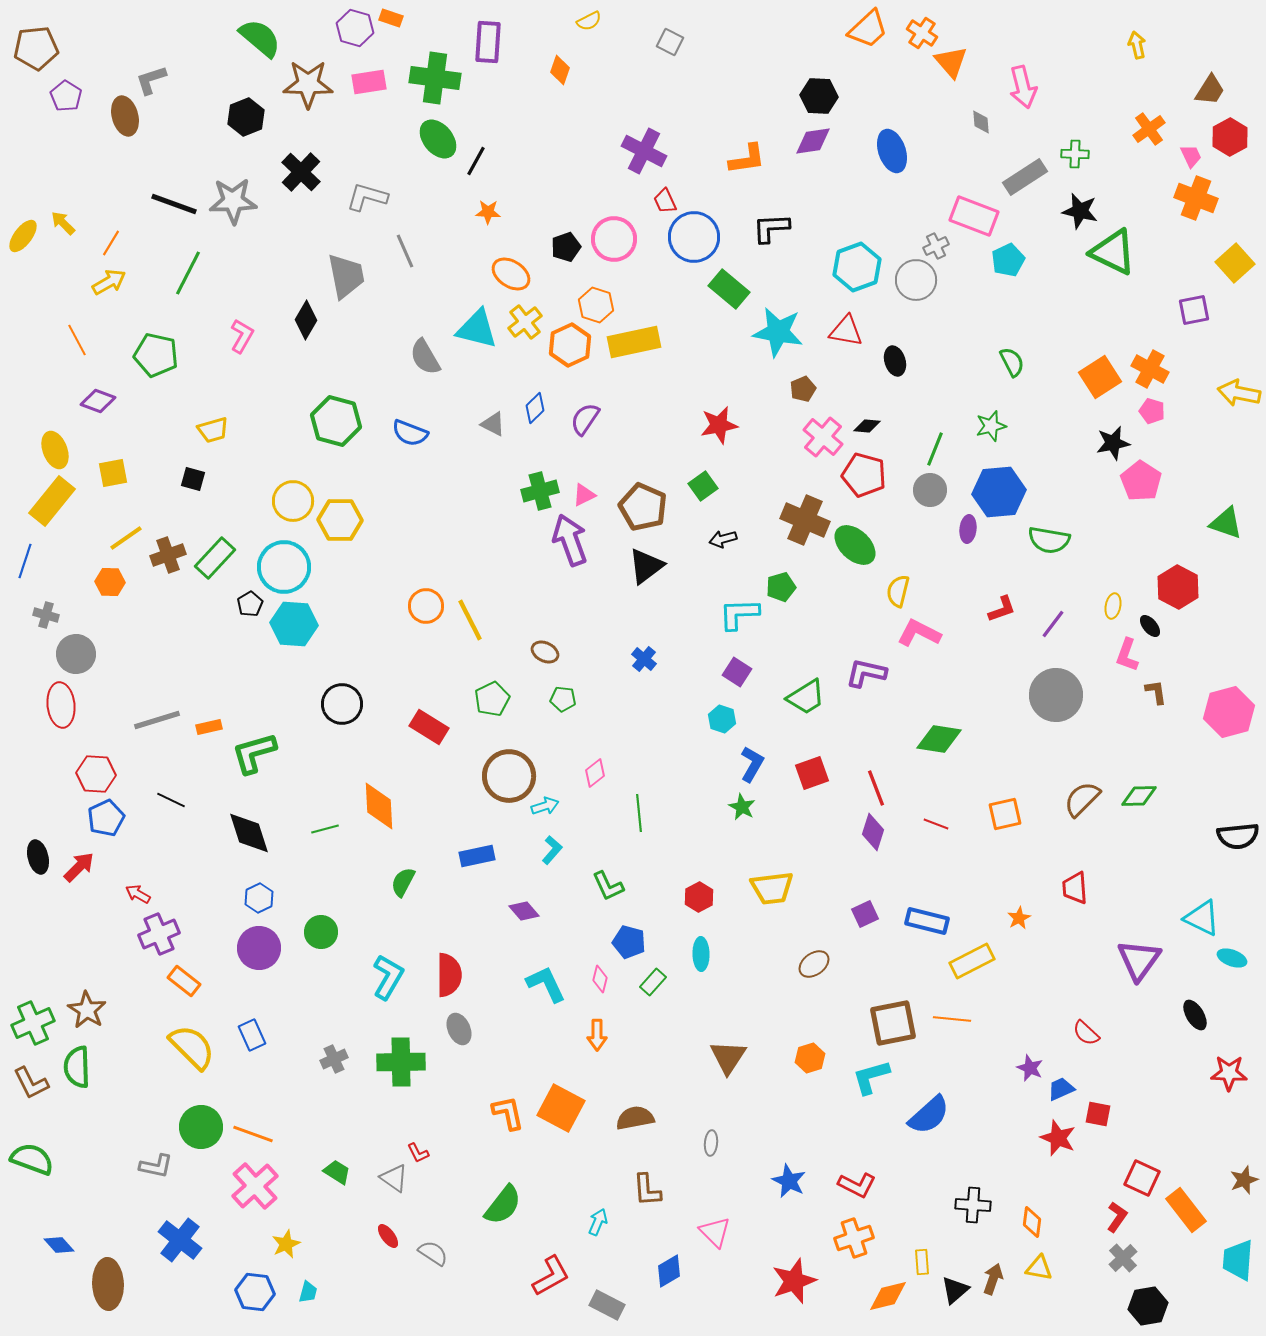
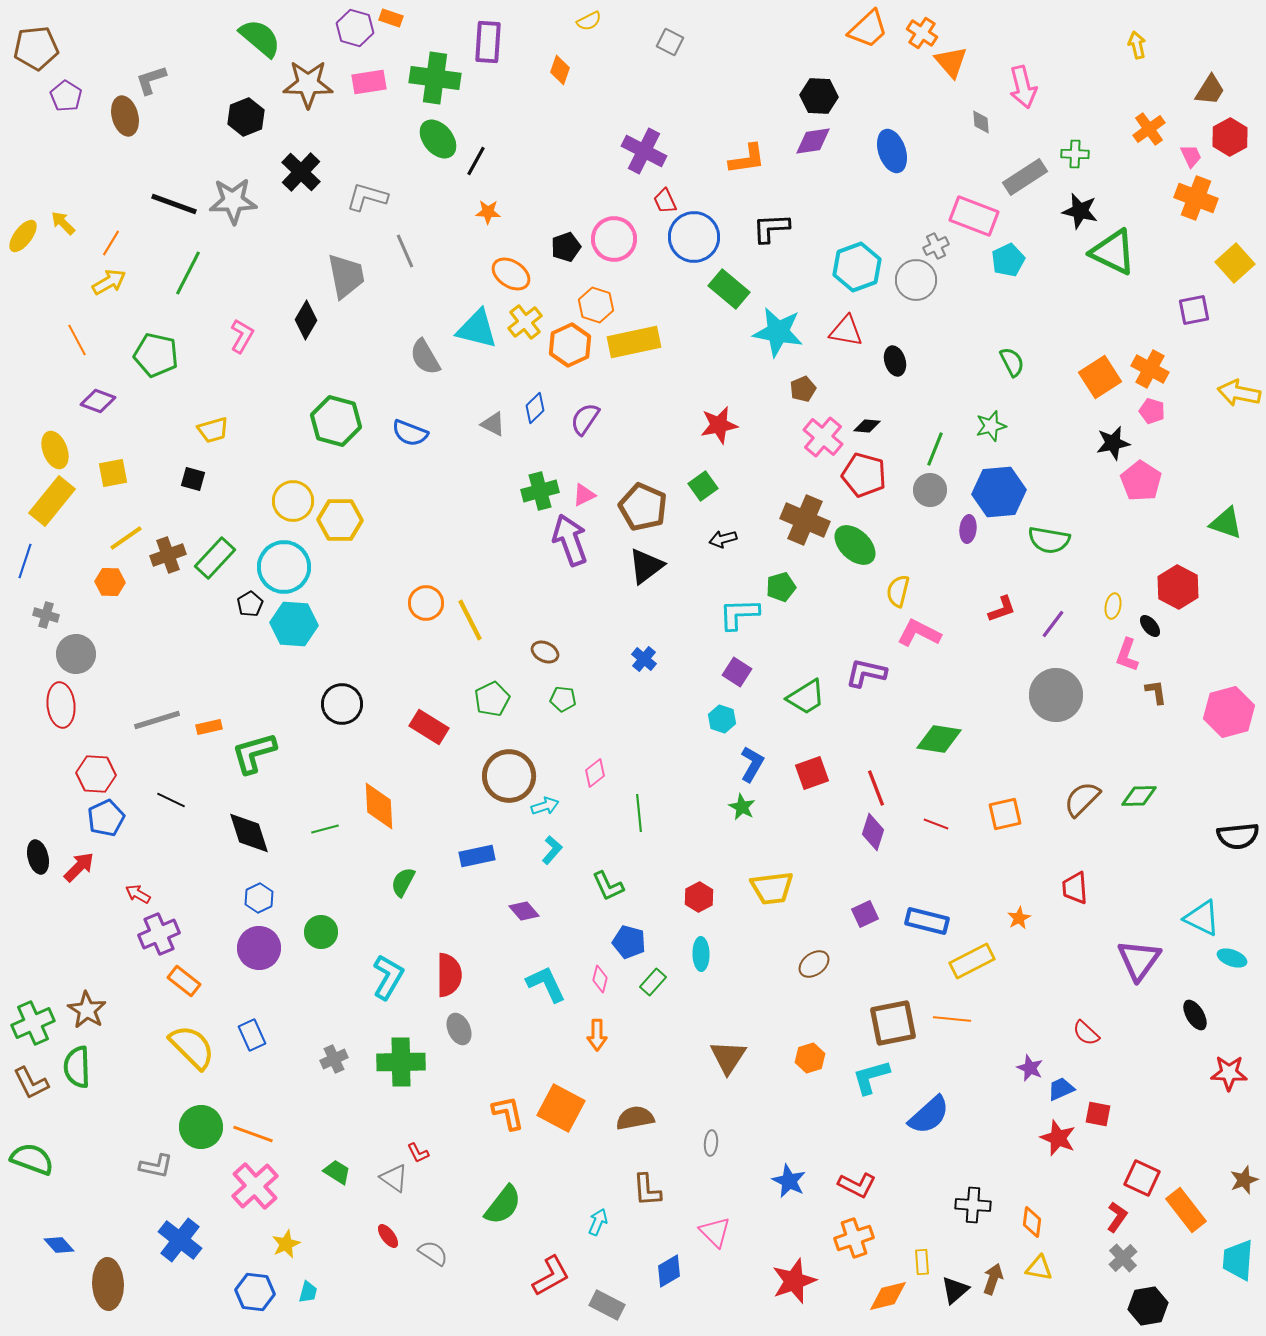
orange circle at (426, 606): moved 3 px up
